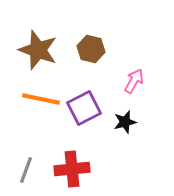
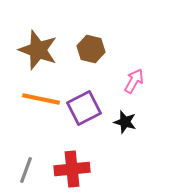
black star: rotated 30 degrees clockwise
